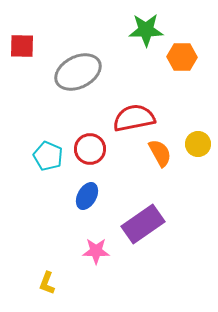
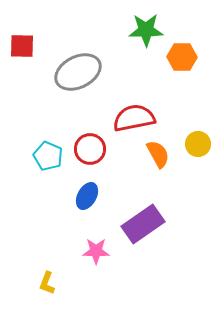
orange semicircle: moved 2 px left, 1 px down
